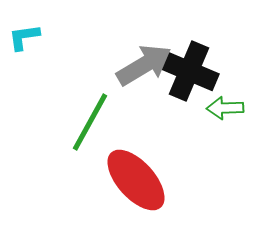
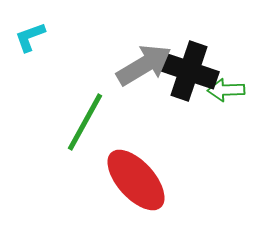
cyan L-shape: moved 6 px right; rotated 12 degrees counterclockwise
black cross: rotated 4 degrees counterclockwise
green arrow: moved 1 px right, 18 px up
green line: moved 5 px left
